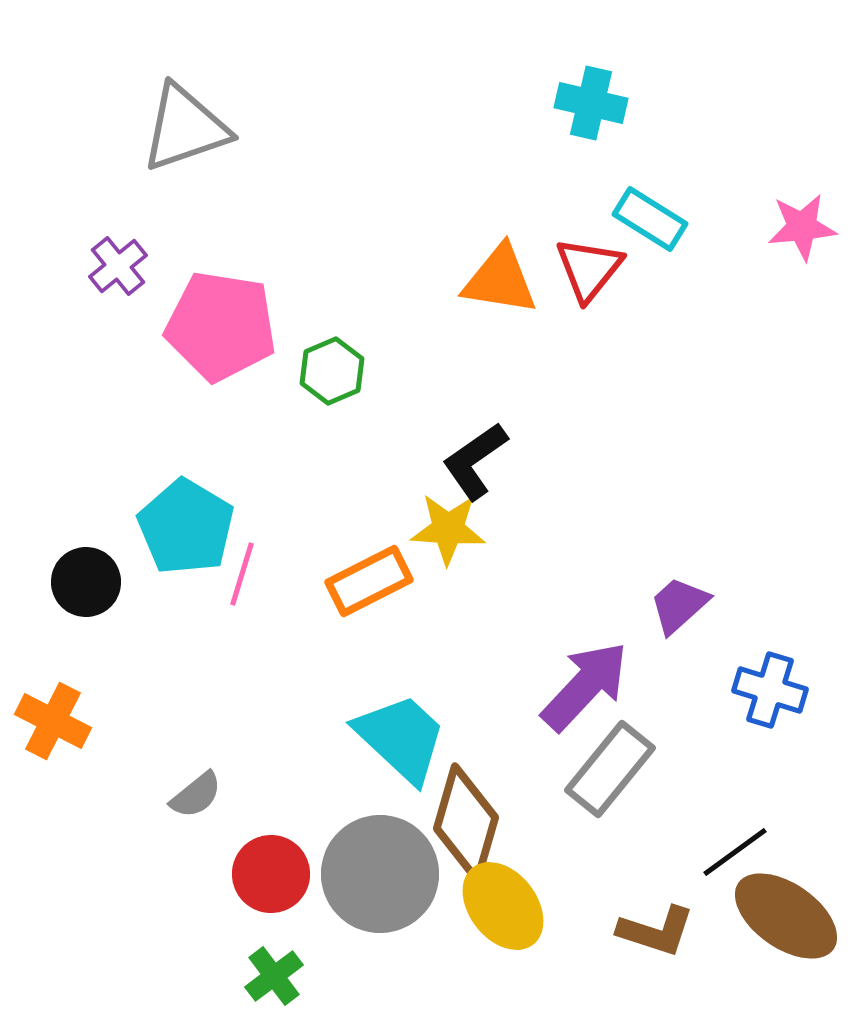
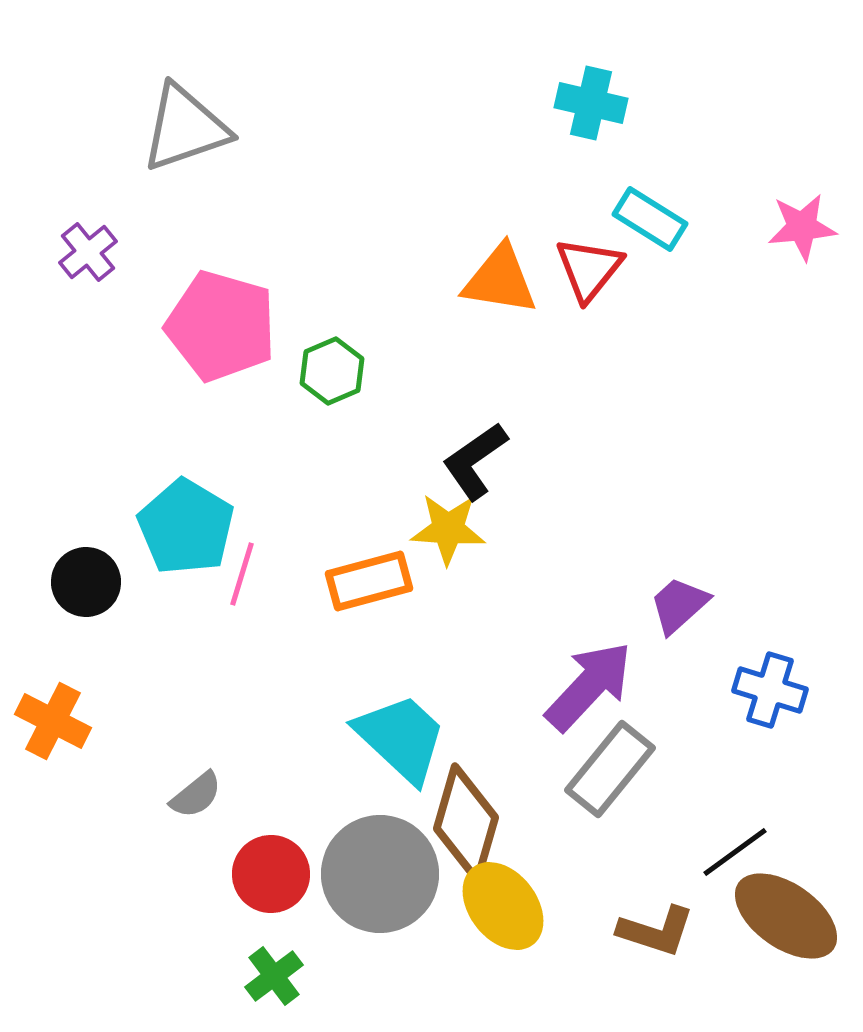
purple cross: moved 30 px left, 14 px up
pink pentagon: rotated 7 degrees clockwise
orange rectangle: rotated 12 degrees clockwise
purple arrow: moved 4 px right
